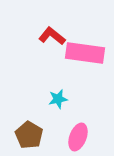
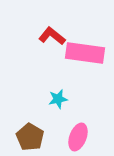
brown pentagon: moved 1 px right, 2 px down
